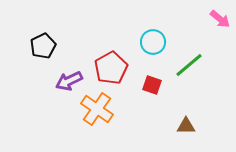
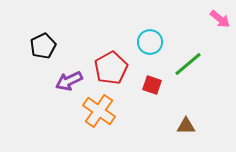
cyan circle: moved 3 px left
green line: moved 1 px left, 1 px up
orange cross: moved 2 px right, 2 px down
